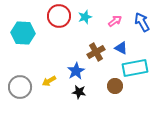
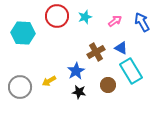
red circle: moved 2 px left
cyan rectangle: moved 4 px left, 3 px down; rotated 70 degrees clockwise
brown circle: moved 7 px left, 1 px up
